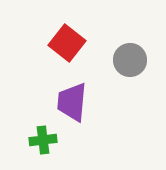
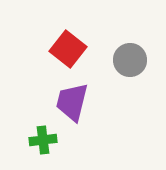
red square: moved 1 px right, 6 px down
purple trapezoid: rotated 9 degrees clockwise
